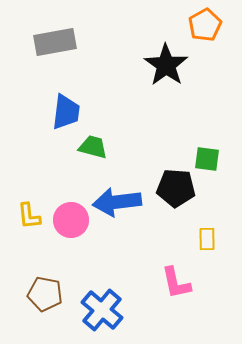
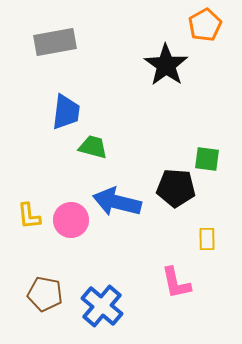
blue arrow: rotated 21 degrees clockwise
blue cross: moved 4 px up
